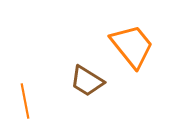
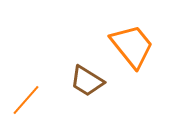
orange line: moved 1 px right, 1 px up; rotated 52 degrees clockwise
